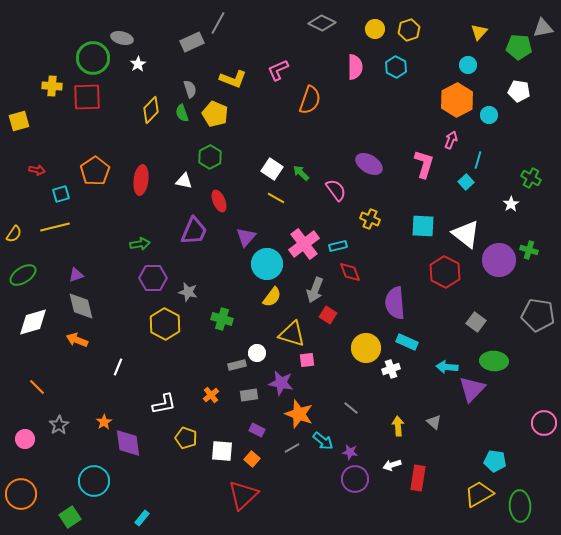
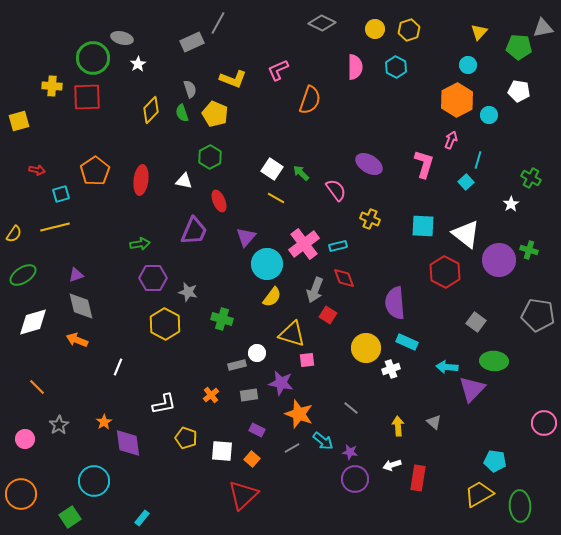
red diamond at (350, 272): moved 6 px left, 6 px down
